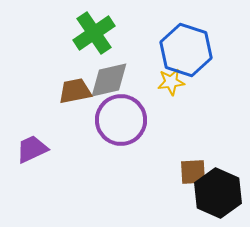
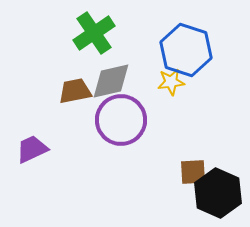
gray diamond: moved 2 px right, 1 px down
